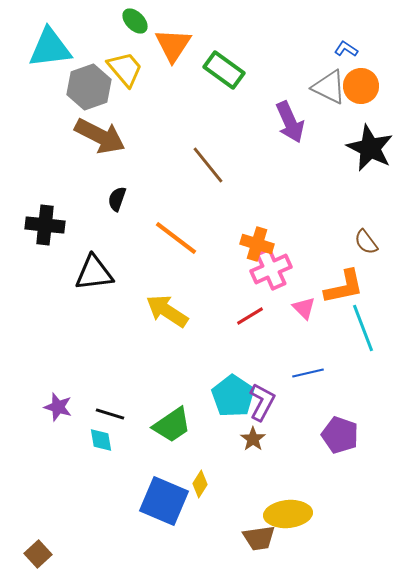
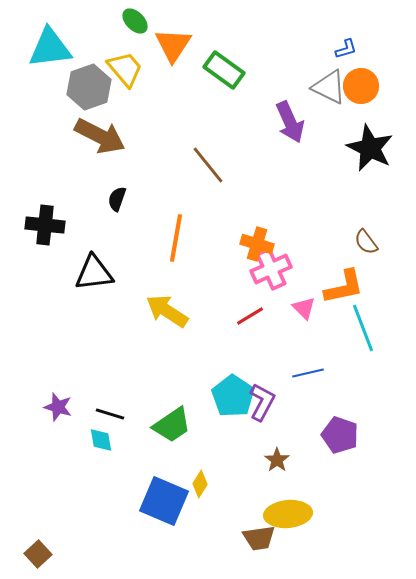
blue L-shape: rotated 130 degrees clockwise
orange line: rotated 63 degrees clockwise
brown star: moved 24 px right, 21 px down
